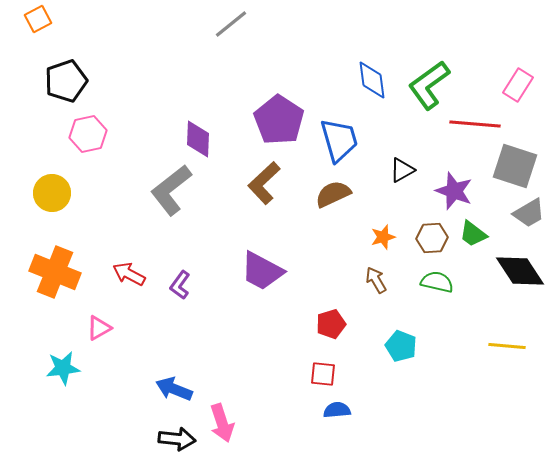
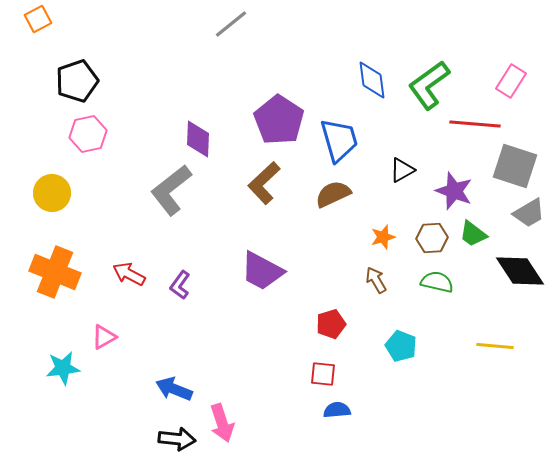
black pentagon: moved 11 px right
pink rectangle: moved 7 px left, 4 px up
pink triangle: moved 5 px right, 9 px down
yellow line: moved 12 px left
